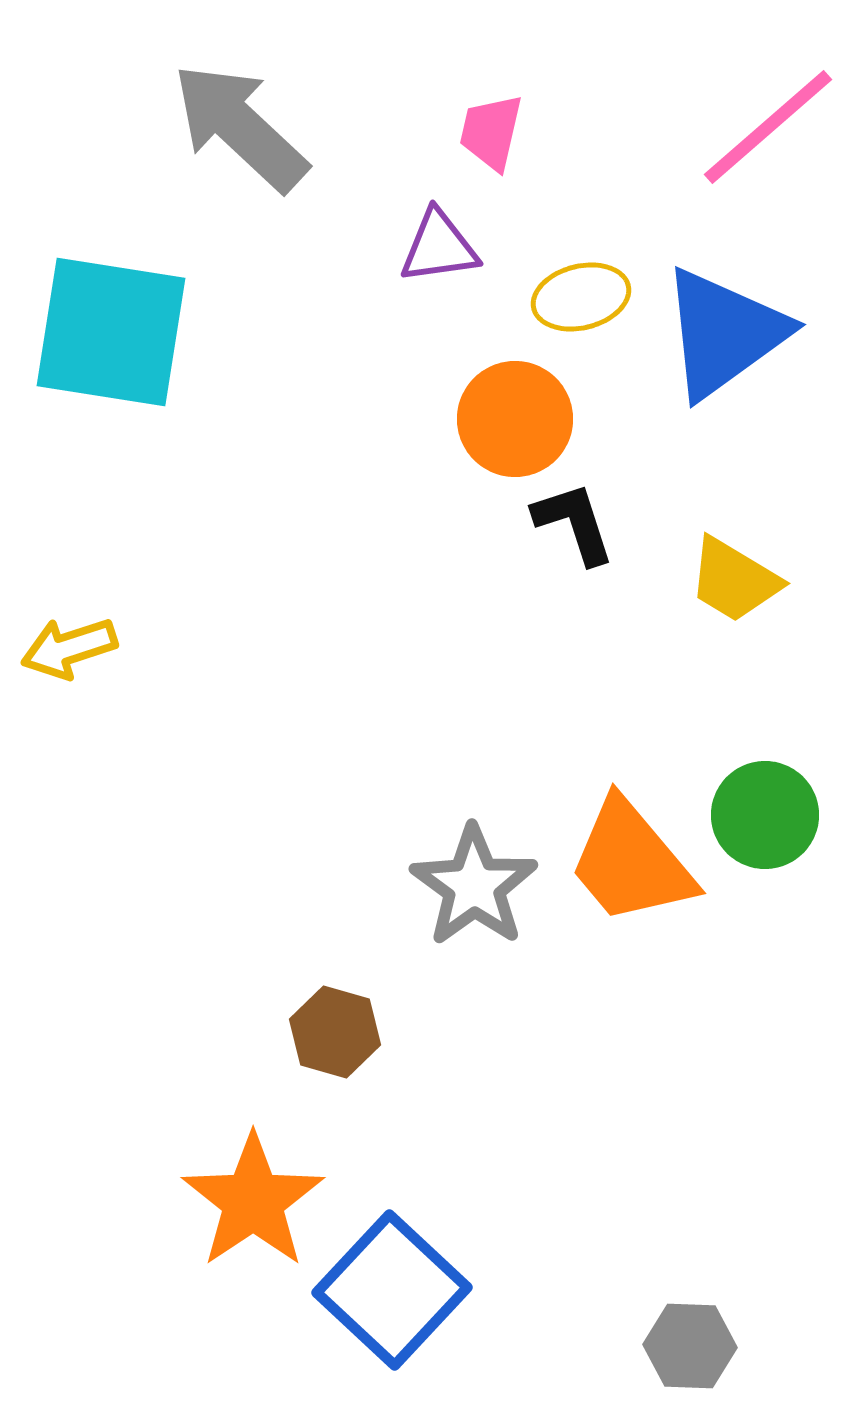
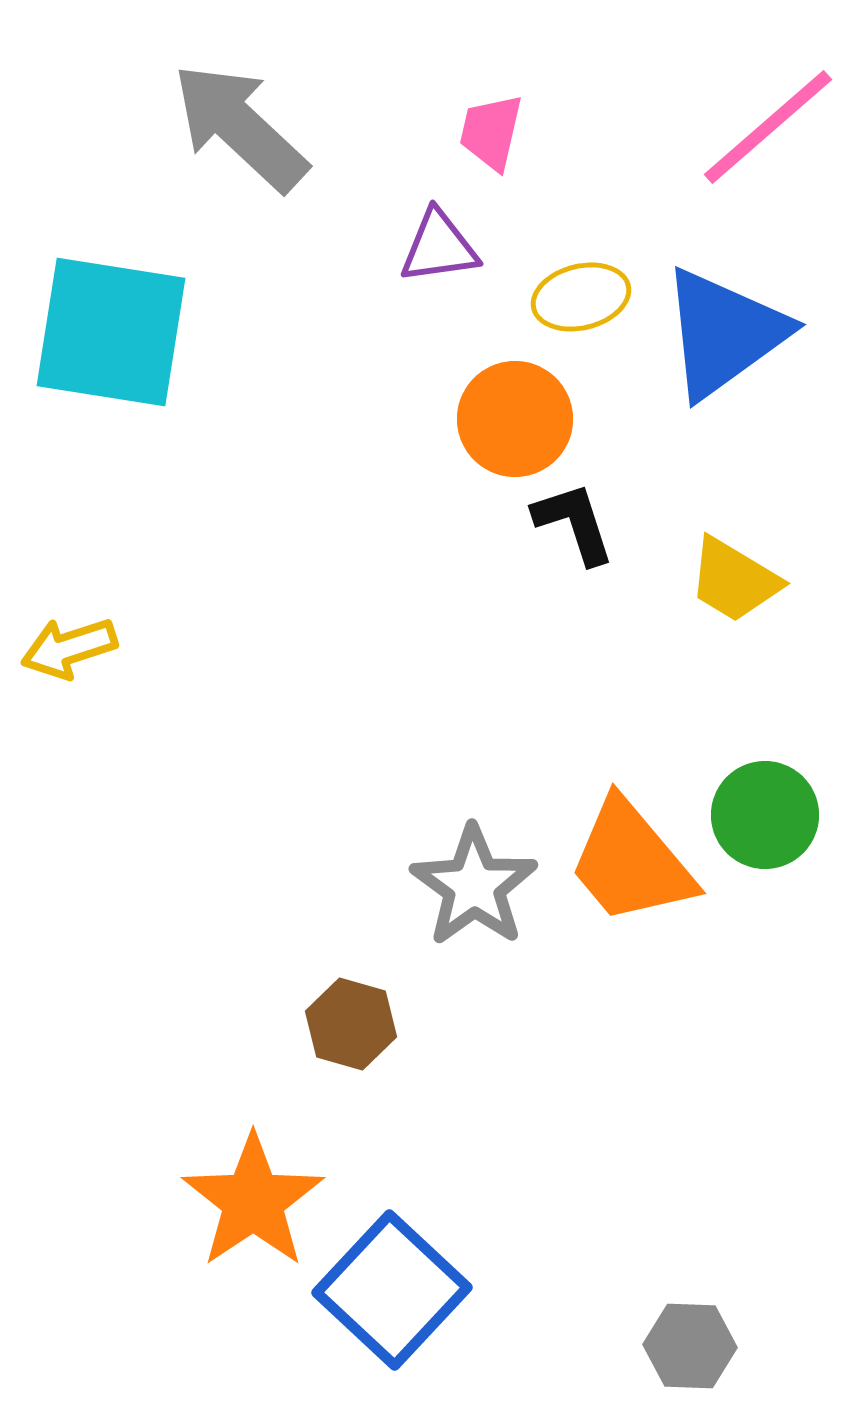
brown hexagon: moved 16 px right, 8 px up
